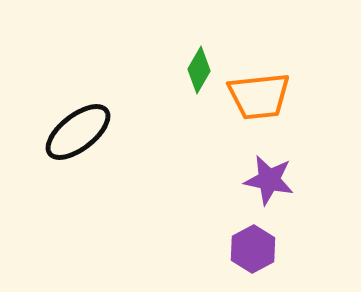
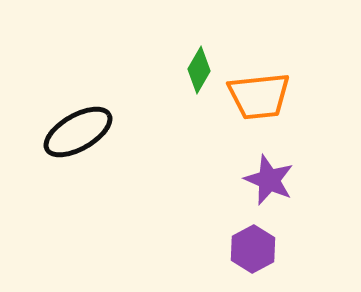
black ellipse: rotated 8 degrees clockwise
purple star: rotated 12 degrees clockwise
